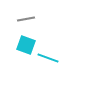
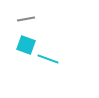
cyan line: moved 1 px down
